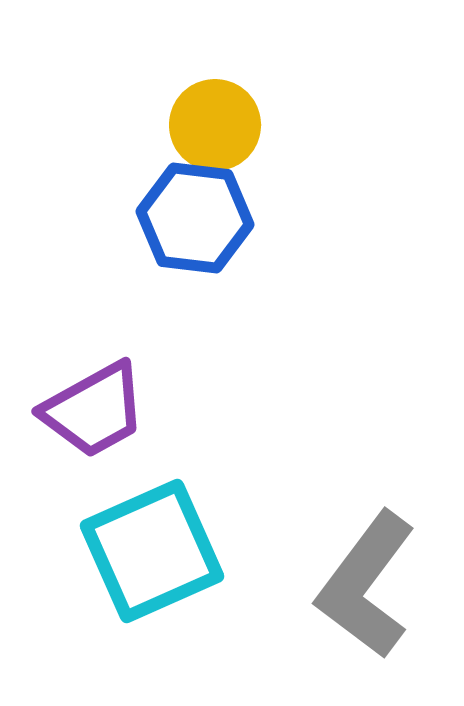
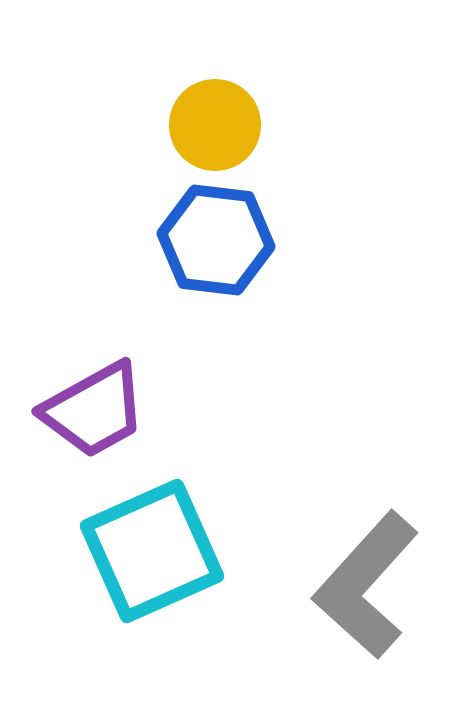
blue hexagon: moved 21 px right, 22 px down
gray L-shape: rotated 5 degrees clockwise
